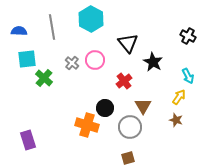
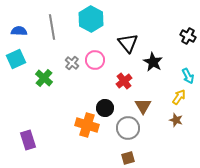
cyan square: moved 11 px left; rotated 18 degrees counterclockwise
gray circle: moved 2 px left, 1 px down
